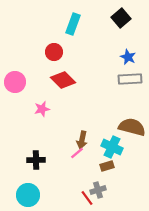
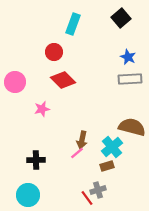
cyan cross: rotated 25 degrees clockwise
